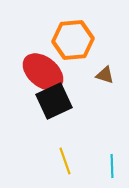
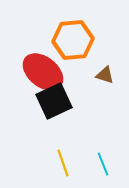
yellow line: moved 2 px left, 2 px down
cyan line: moved 9 px left, 2 px up; rotated 20 degrees counterclockwise
